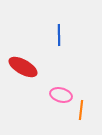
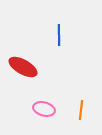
pink ellipse: moved 17 px left, 14 px down
